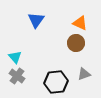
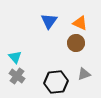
blue triangle: moved 13 px right, 1 px down
